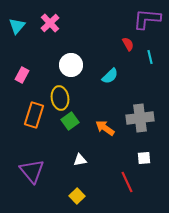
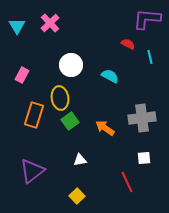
cyan triangle: rotated 12 degrees counterclockwise
red semicircle: rotated 32 degrees counterclockwise
cyan semicircle: rotated 108 degrees counterclockwise
gray cross: moved 2 px right
purple triangle: rotated 32 degrees clockwise
